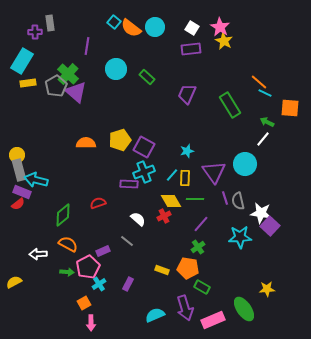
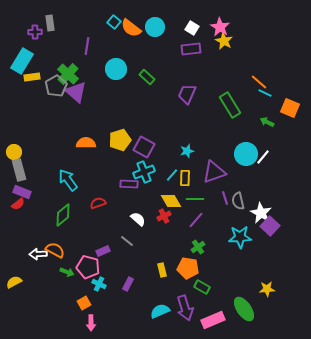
yellow rectangle at (28, 83): moved 4 px right, 6 px up
orange square at (290, 108): rotated 18 degrees clockwise
white line at (263, 139): moved 18 px down
yellow circle at (17, 155): moved 3 px left, 3 px up
cyan circle at (245, 164): moved 1 px right, 10 px up
purple triangle at (214, 172): rotated 45 degrees clockwise
cyan arrow at (36, 180): moved 32 px right; rotated 40 degrees clockwise
white star at (261, 213): rotated 20 degrees clockwise
purple line at (201, 224): moved 5 px left, 4 px up
orange semicircle at (68, 244): moved 13 px left, 6 px down
pink pentagon at (88, 267): rotated 30 degrees counterclockwise
yellow rectangle at (162, 270): rotated 56 degrees clockwise
green arrow at (67, 272): rotated 16 degrees clockwise
cyan cross at (99, 284): rotated 32 degrees counterclockwise
cyan semicircle at (155, 315): moved 5 px right, 4 px up
